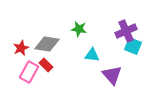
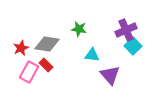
purple cross: moved 1 px up
cyan square: rotated 24 degrees clockwise
purple triangle: moved 2 px left
